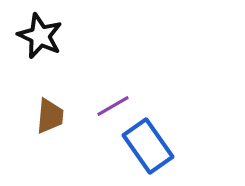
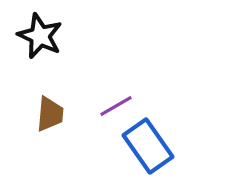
purple line: moved 3 px right
brown trapezoid: moved 2 px up
